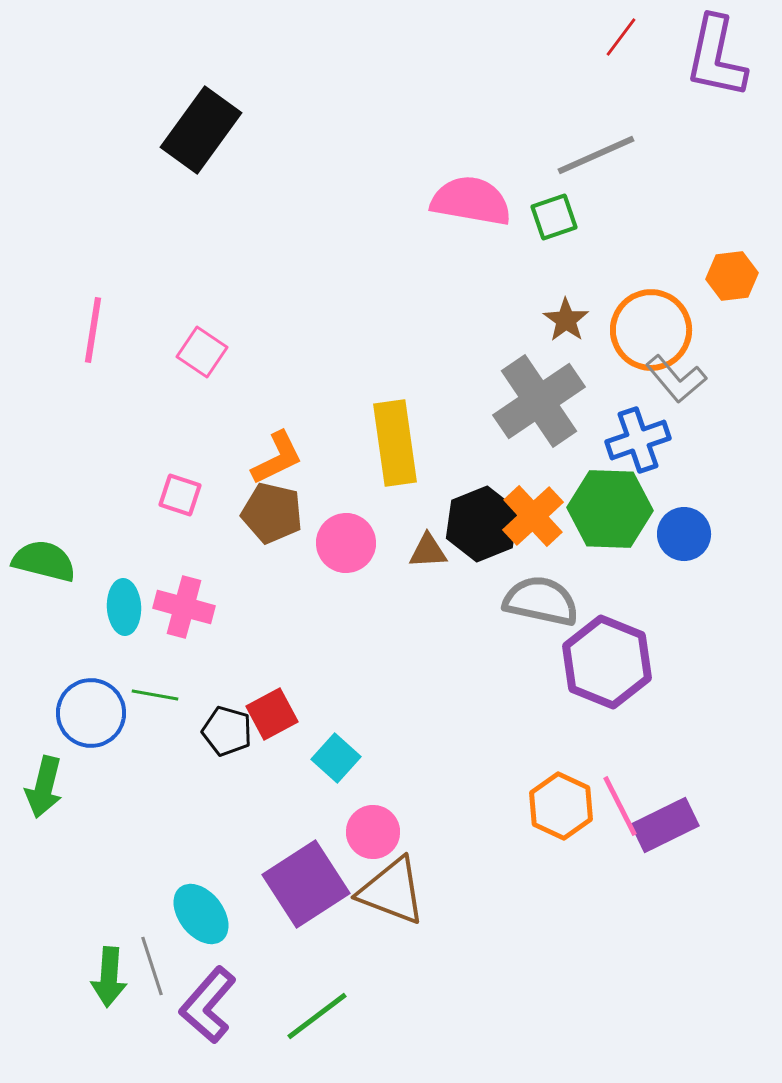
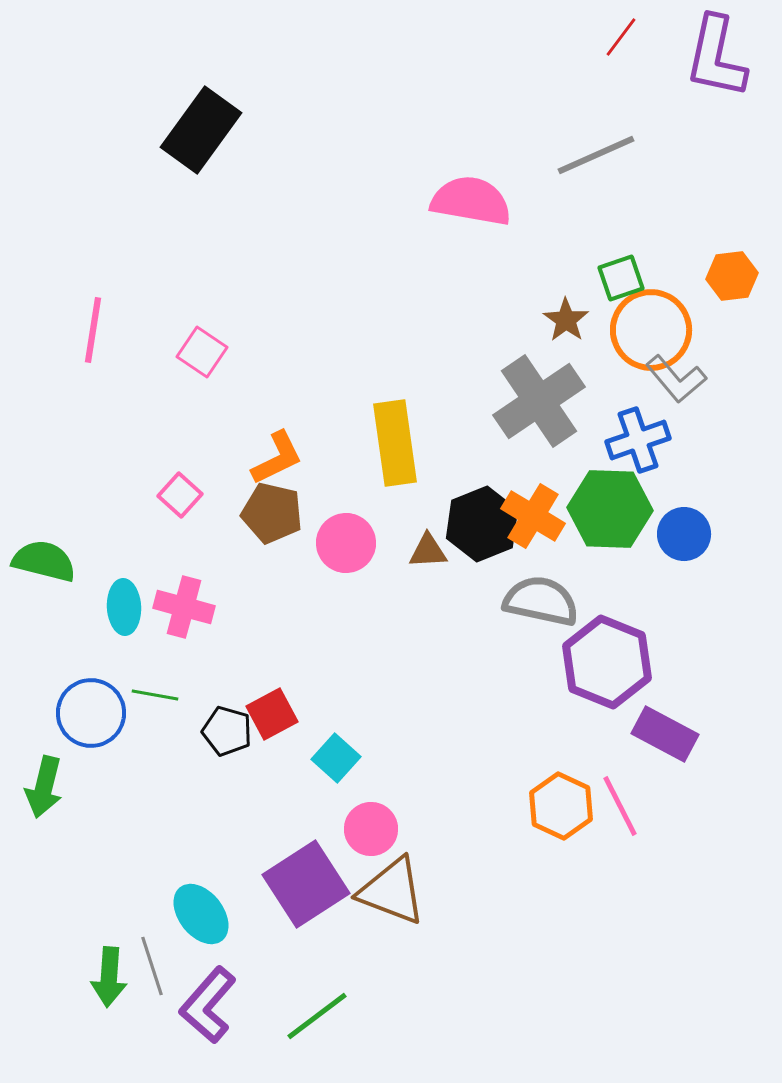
green square at (554, 217): moved 67 px right, 61 px down
pink square at (180, 495): rotated 24 degrees clockwise
orange cross at (533, 516): rotated 16 degrees counterclockwise
purple rectangle at (665, 825): moved 91 px up; rotated 54 degrees clockwise
pink circle at (373, 832): moved 2 px left, 3 px up
